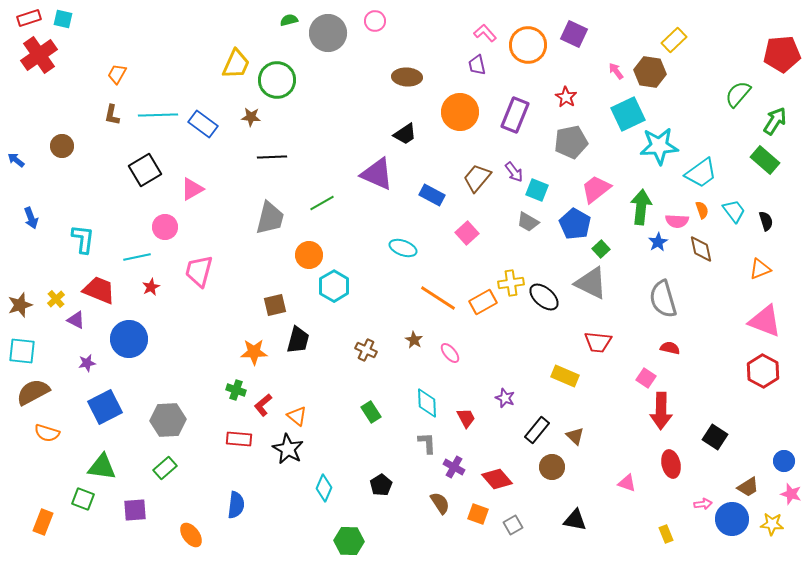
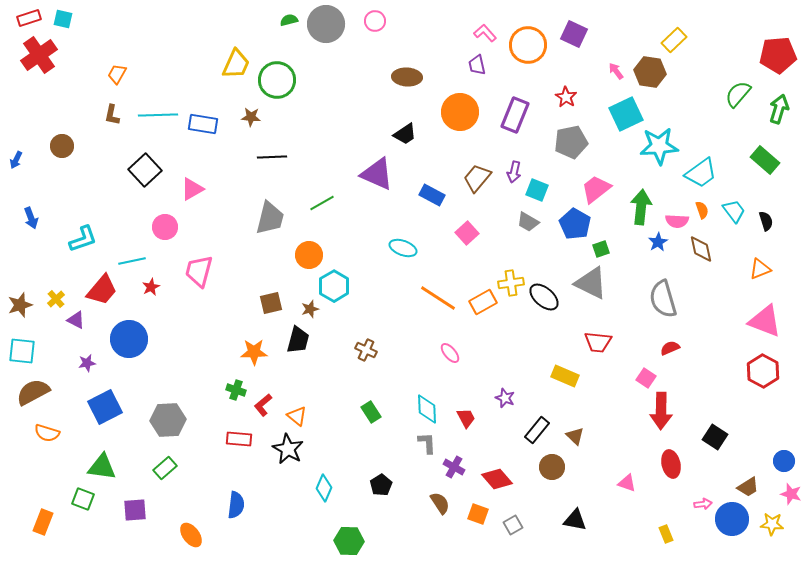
gray circle at (328, 33): moved 2 px left, 9 px up
red pentagon at (782, 54): moved 4 px left, 1 px down
cyan square at (628, 114): moved 2 px left
green arrow at (775, 121): moved 4 px right, 12 px up; rotated 16 degrees counterclockwise
blue rectangle at (203, 124): rotated 28 degrees counterclockwise
blue arrow at (16, 160): rotated 102 degrees counterclockwise
black square at (145, 170): rotated 12 degrees counterclockwise
purple arrow at (514, 172): rotated 50 degrees clockwise
cyan L-shape at (83, 239): rotated 64 degrees clockwise
green square at (601, 249): rotated 24 degrees clockwise
cyan line at (137, 257): moved 5 px left, 4 px down
red trapezoid at (99, 290): moved 3 px right; rotated 108 degrees clockwise
brown square at (275, 305): moved 4 px left, 2 px up
brown star at (414, 340): moved 104 px left, 31 px up; rotated 24 degrees clockwise
red semicircle at (670, 348): rotated 36 degrees counterclockwise
cyan diamond at (427, 403): moved 6 px down
